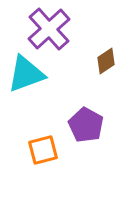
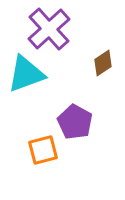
brown diamond: moved 3 px left, 2 px down
purple pentagon: moved 11 px left, 3 px up
